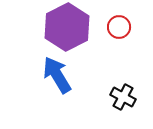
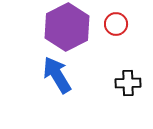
red circle: moved 3 px left, 3 px up
black cross: moved 5 px right, 14 px up; rotated 30 degrees counterclockwise
